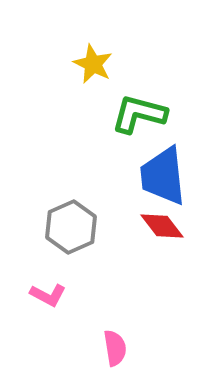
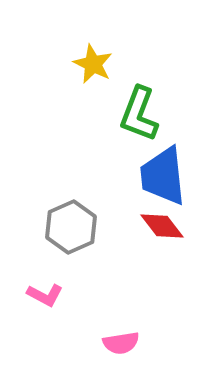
green L-shape: rotated 84 degrees counterclockwise
pink L-shape: moved 3 px left
pink semicircle: moved 6 px right, 5 px up; rotated 90 degrees clockwise
